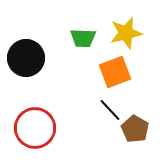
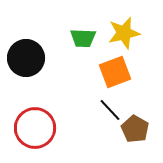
yellow star: moved 2 px left
